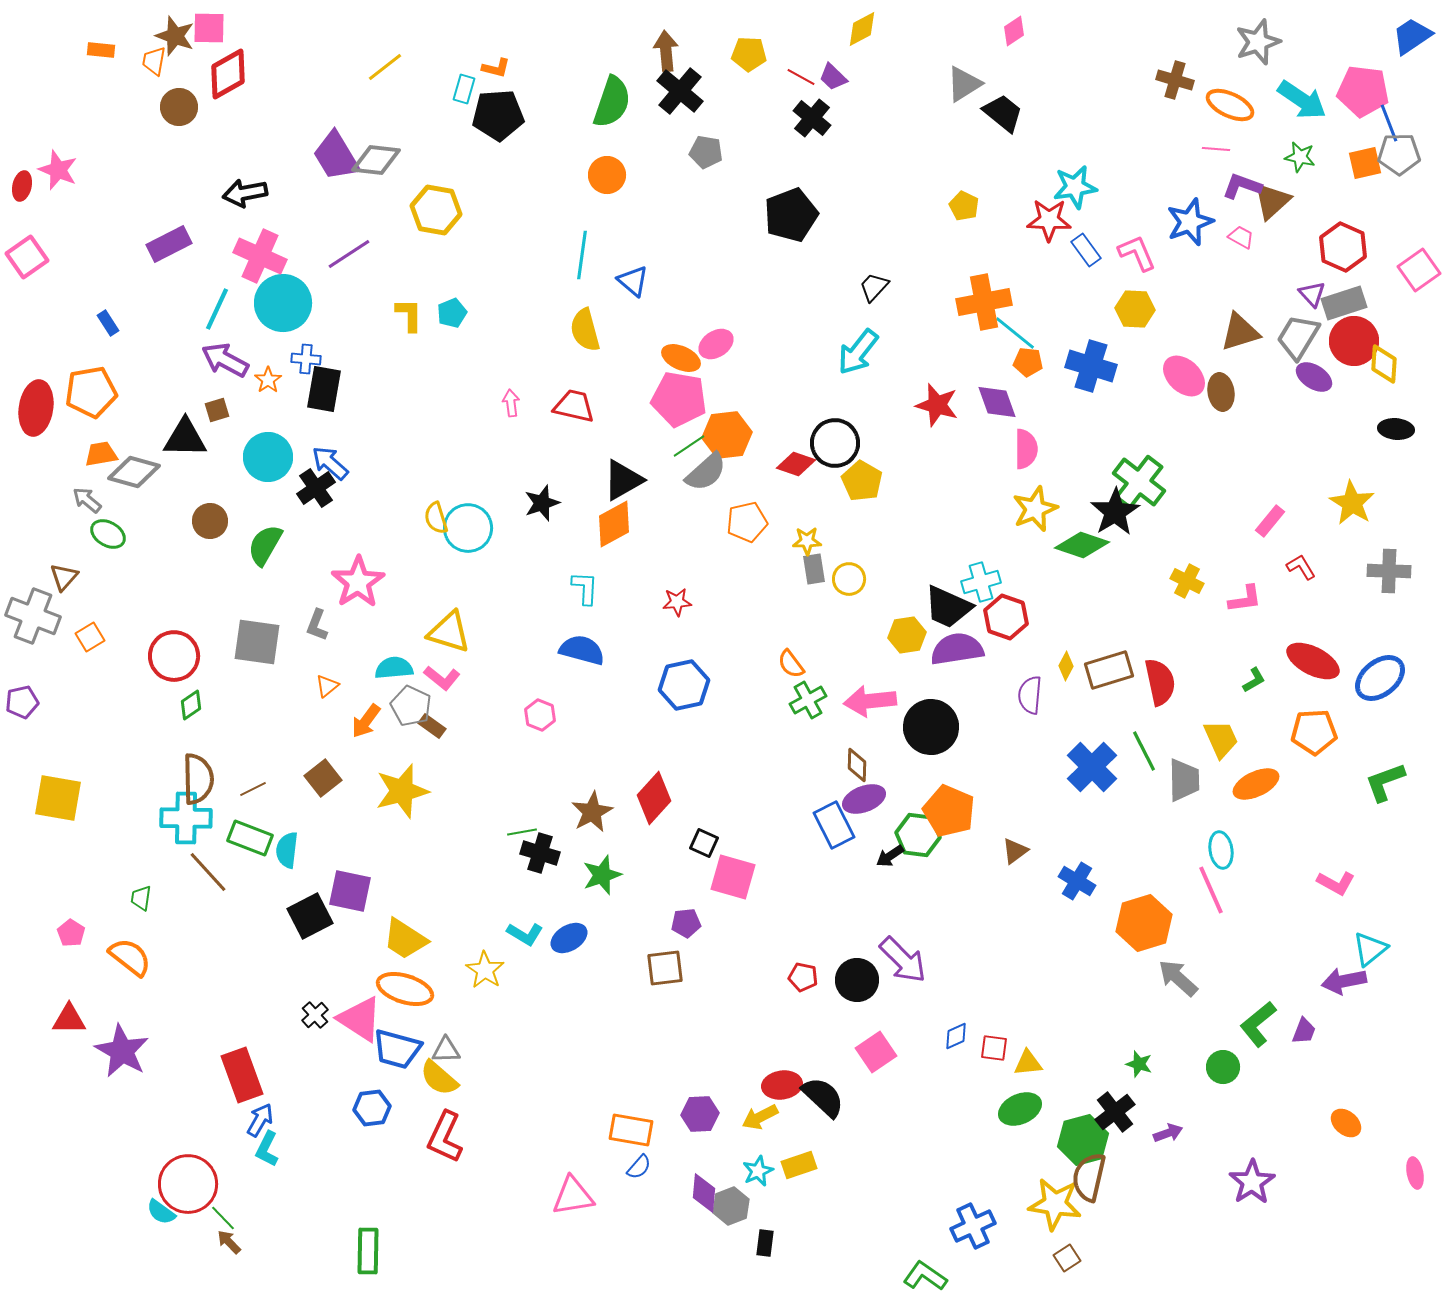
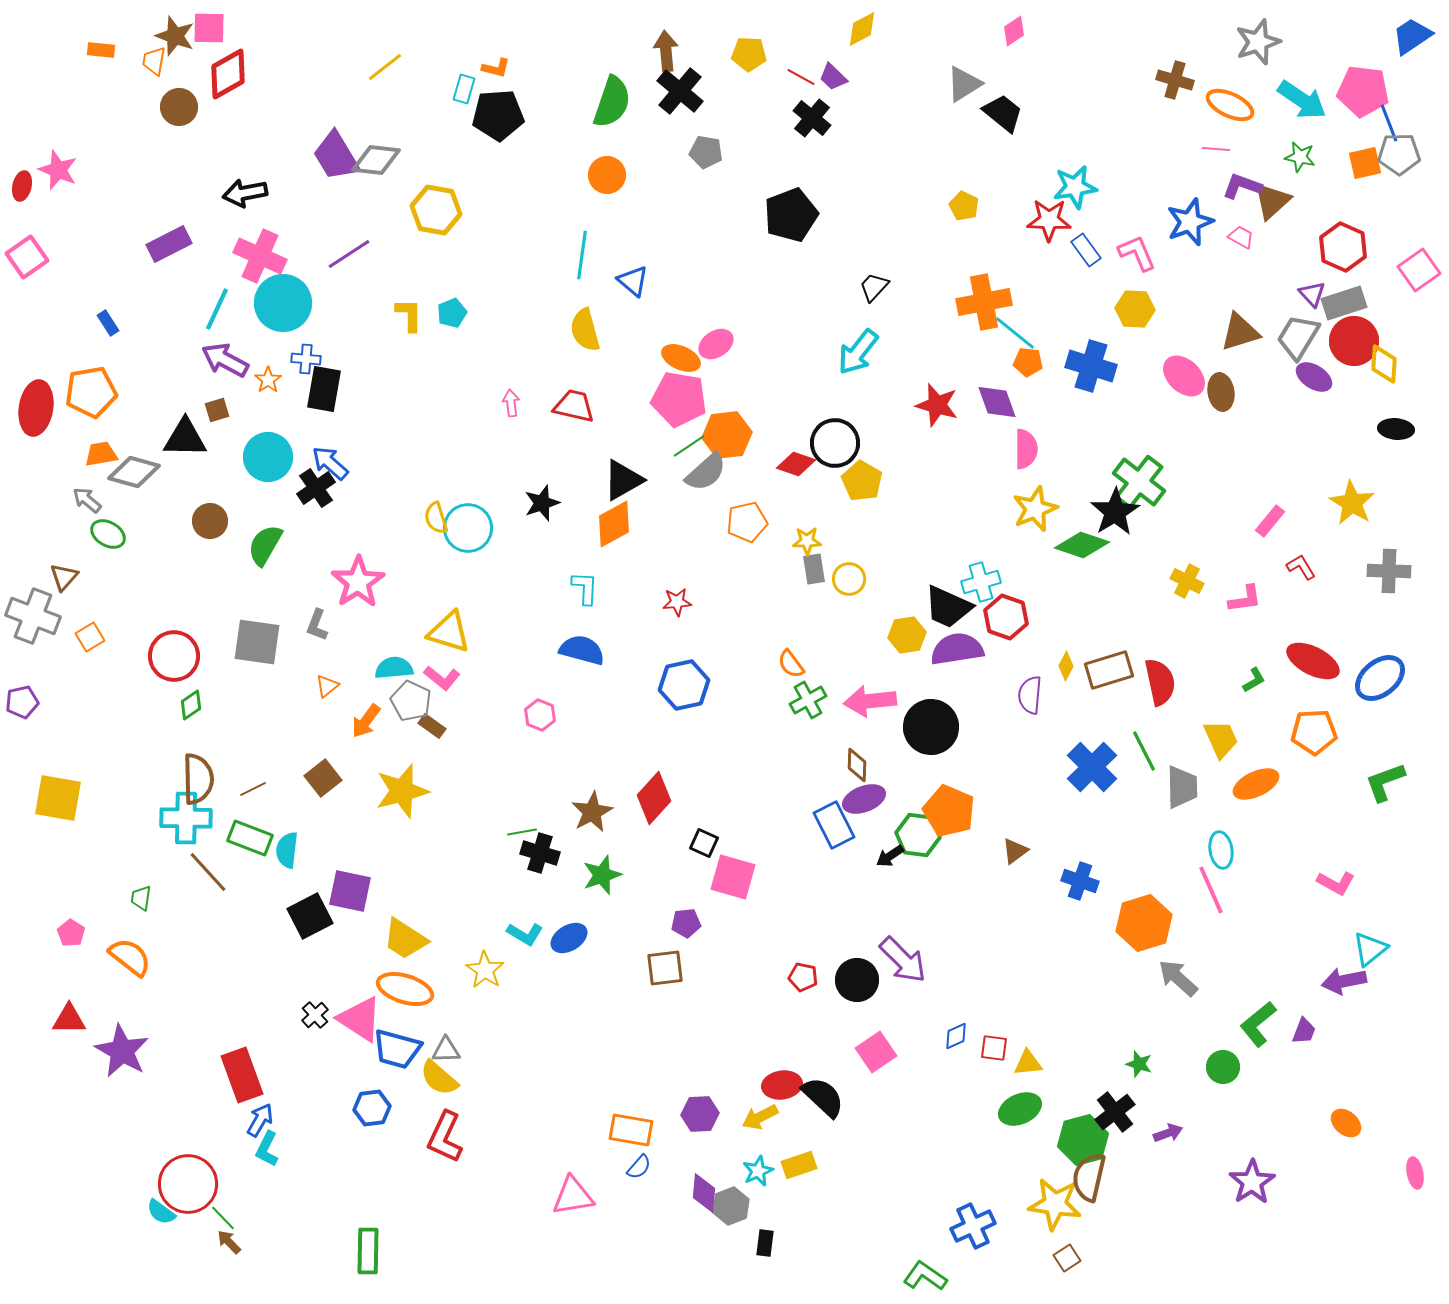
gray pentagon at (411, 706): moved 5 px up
gray trapezoid at (1184, 780): moved 2 px left, 7 px down
blue cross at (1077, 881): moved 3 px right; rotated 12 degrees counterclockwise
